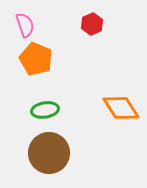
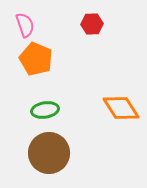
red hexagon: rotated 20 degrees clockwise
